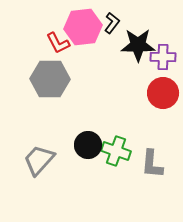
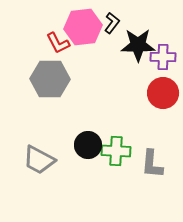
green cross: rotated 16 degrees counterclockwise
gray trapezoid: rotated 104 degrees counterclockwise
